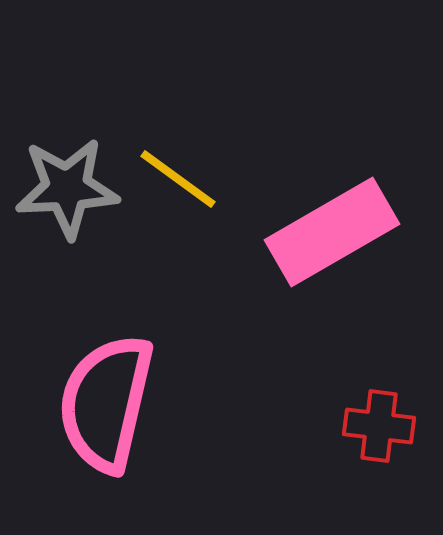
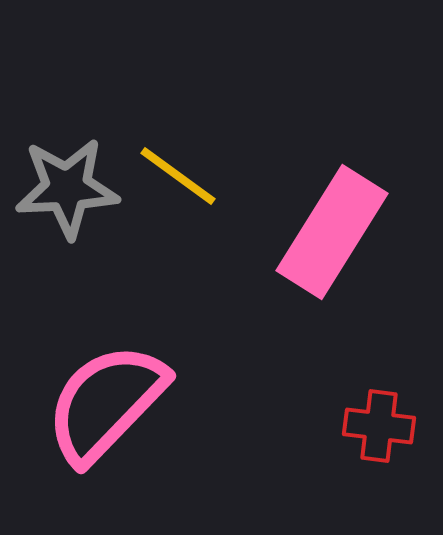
yellow line: moved 3 px up
pink rectangle: rotated 28 degrees counterclockwise
pink semicircle: rotated 31 degrees clockwise
